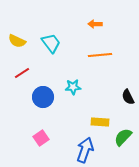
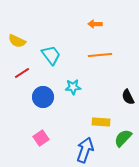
cyan trapezoid: moved 12 px down
yellow rectangle: moved 1 px right
green semicircle: moved 1 px down
